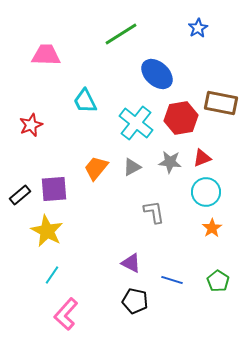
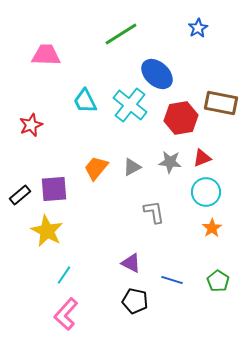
cyan cross: moved 6 px left, 18 px up
cyan line: moved 12 px right
